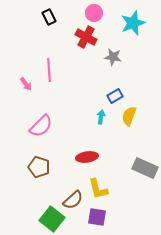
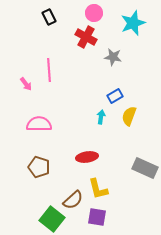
pink semicircle: moved 2 px left, 2 px up; rotated 135 degrees counterclockwise
